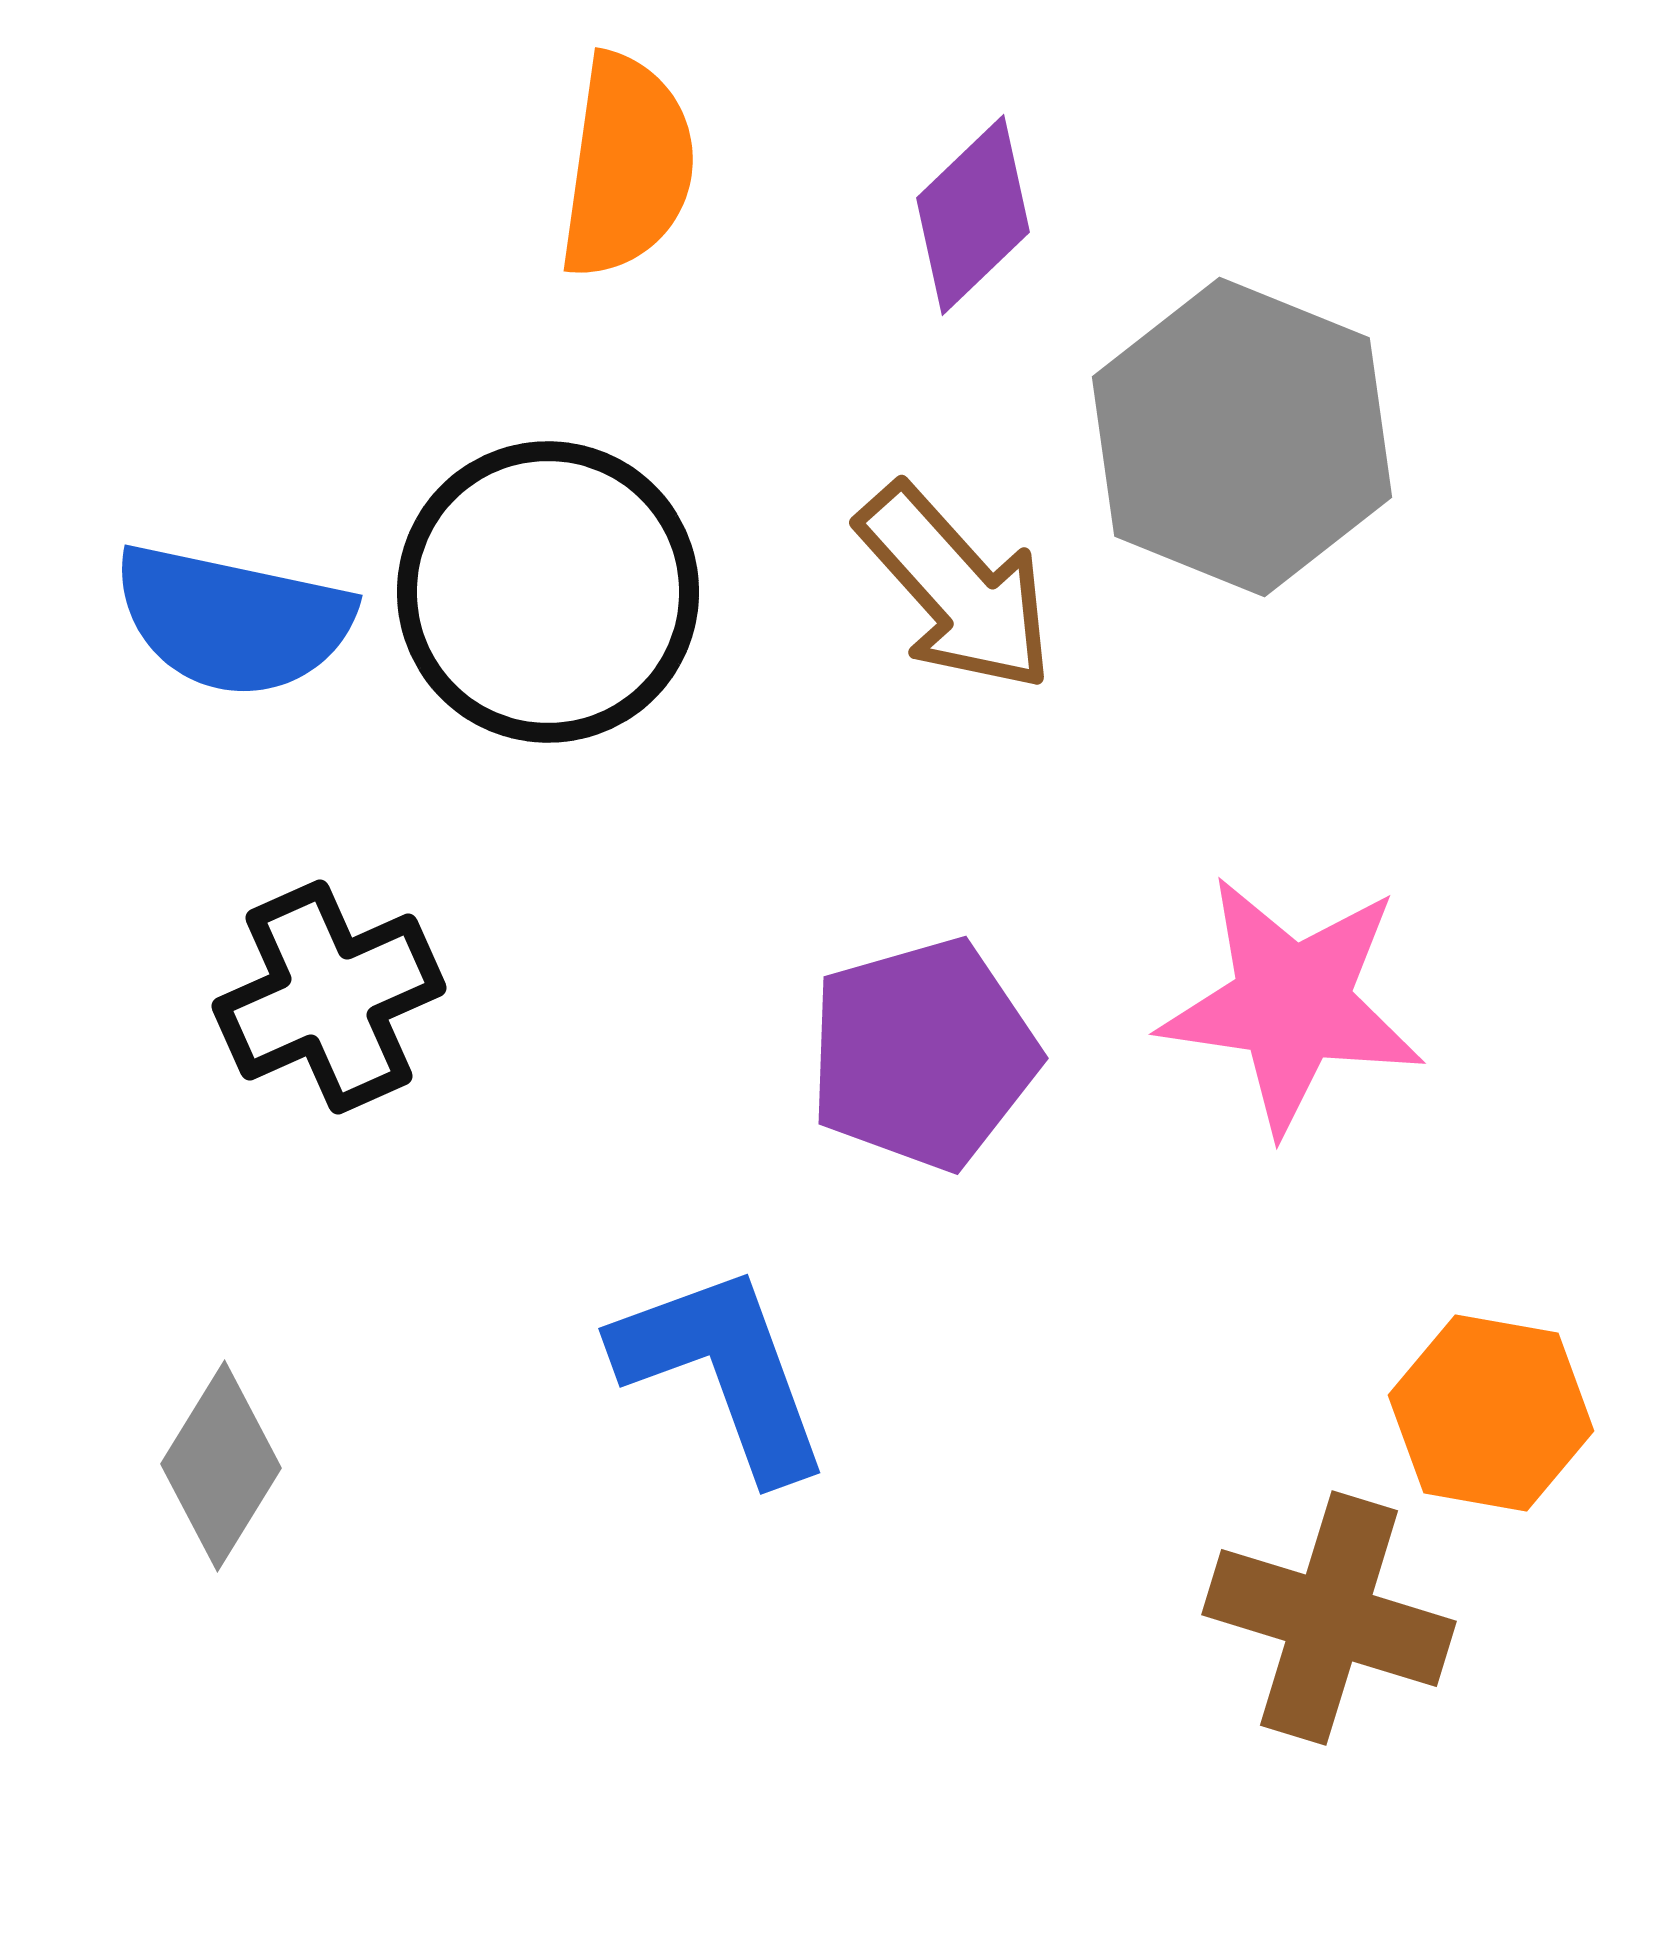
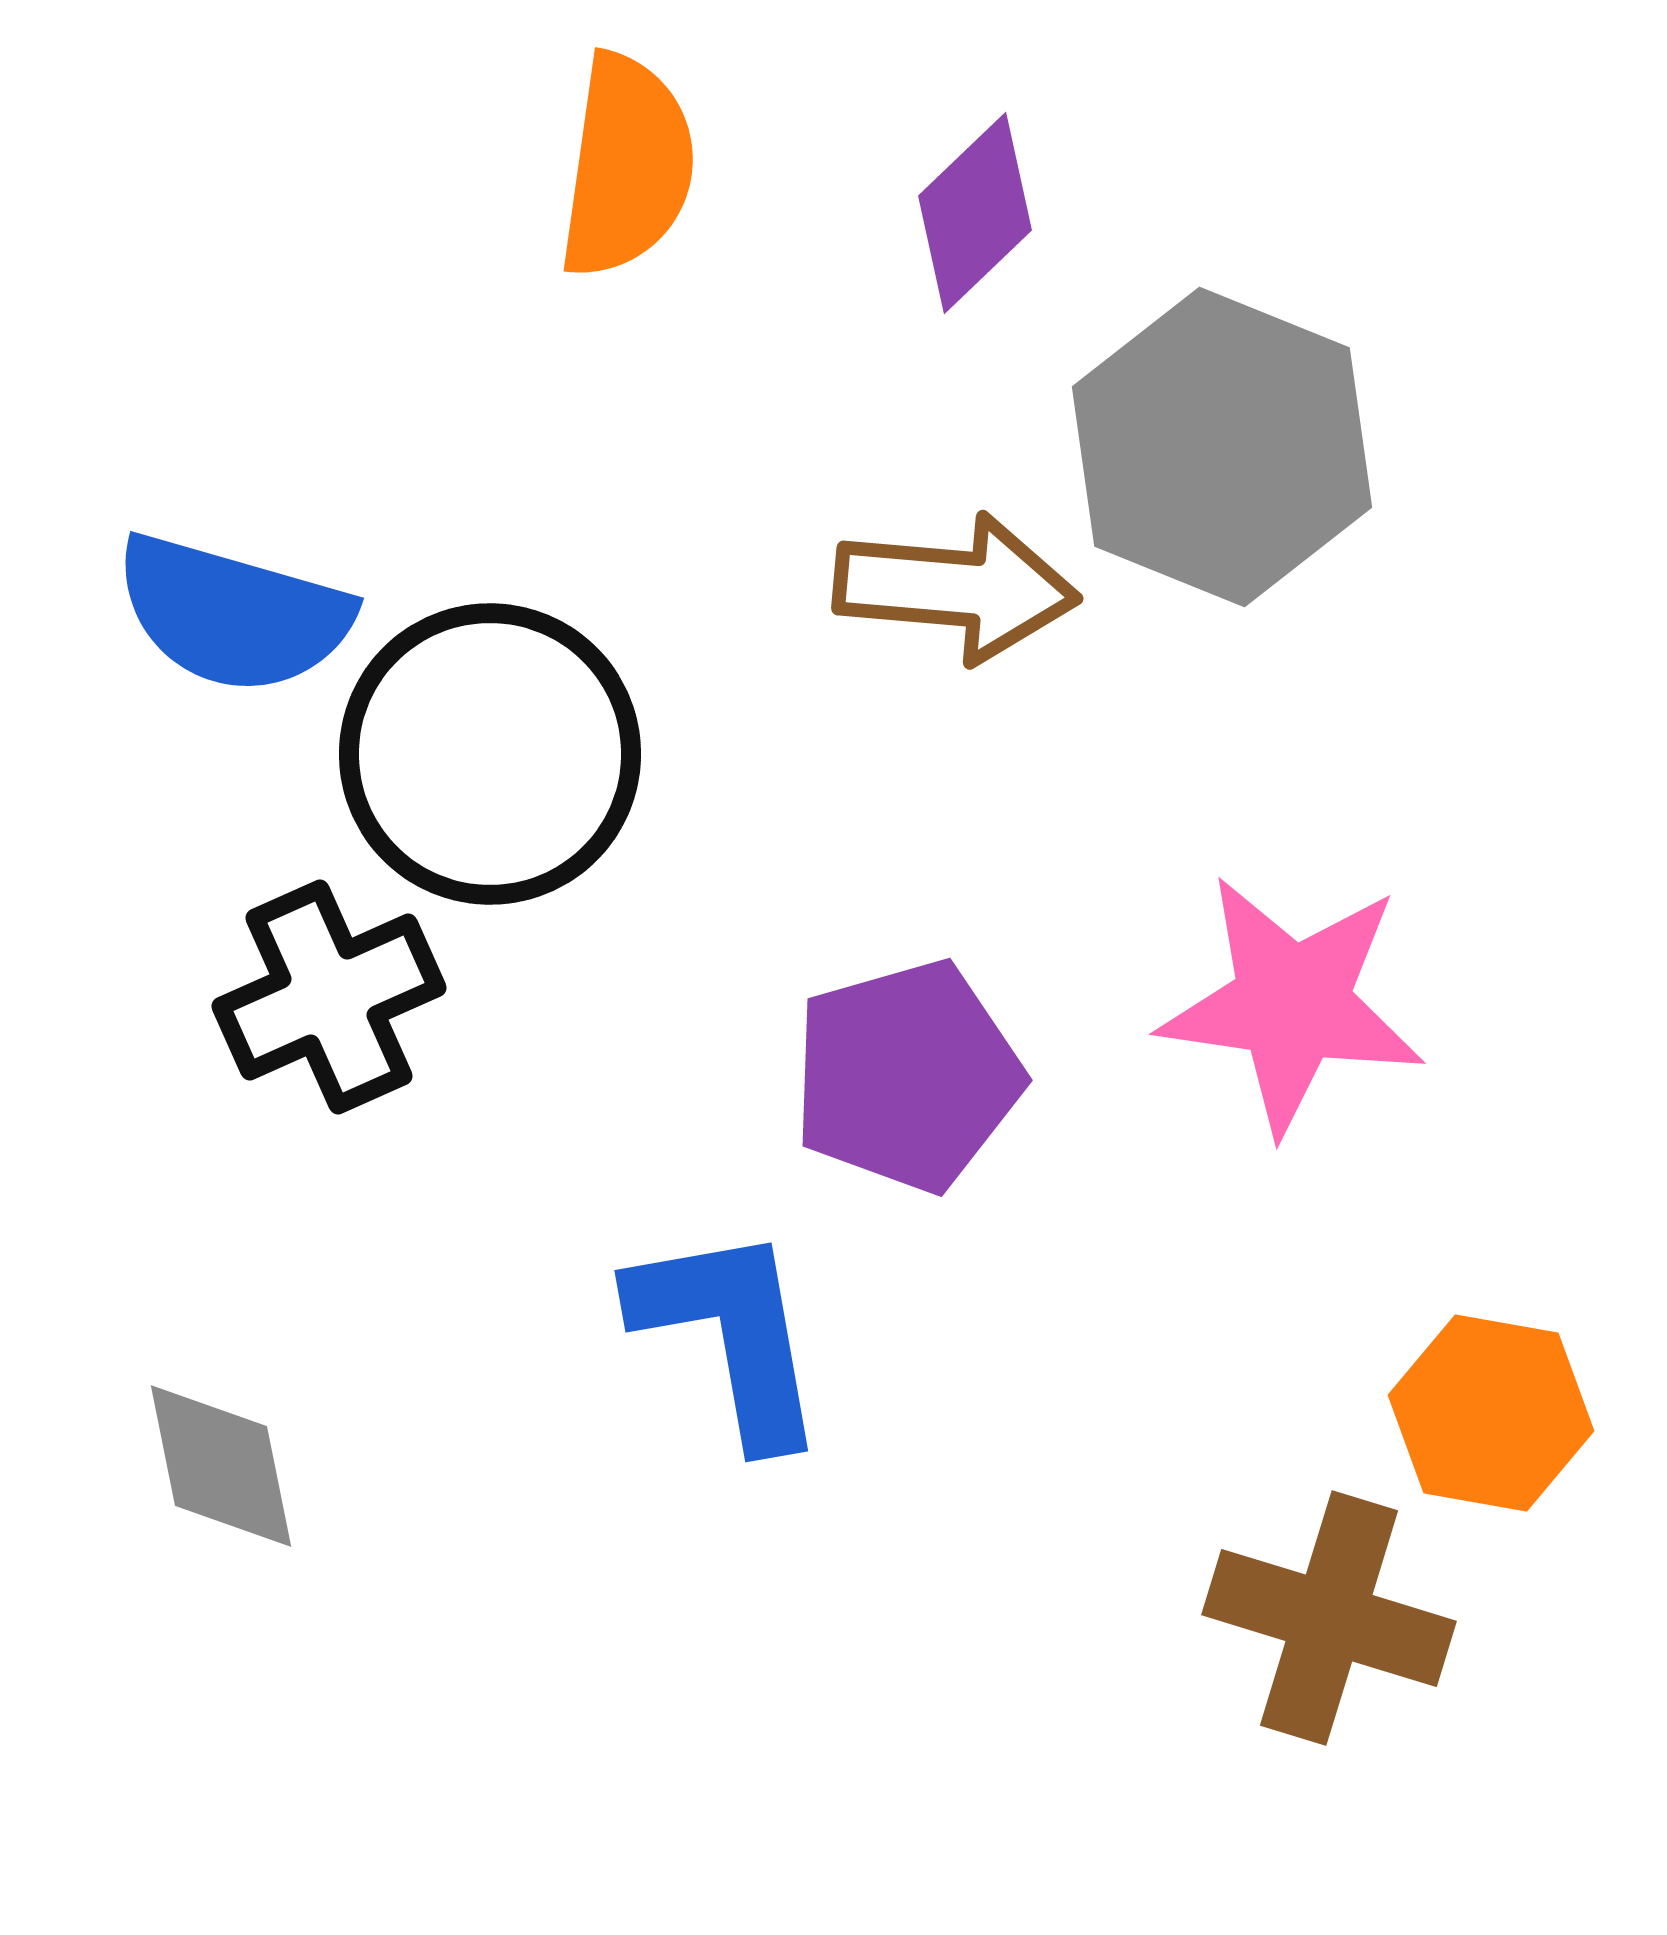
purple diamond: moved 2 px right, 2 px up
gray hexagon: moved 20 px left, 10 px down
brown arrow: rotated 43 degrees counterclockwise
black circle: moved 58 px left, 162 px down
blue semicircle: moved 6 px up; rotated 4 degrees clockwise
purple pentagon: moved 16 px left, 22 px down
blue L-shape: moved 7 px right, 37 px up; rotated 10 degrees clockwise
gray diamond: rotated 43 degrees counterclockwise
